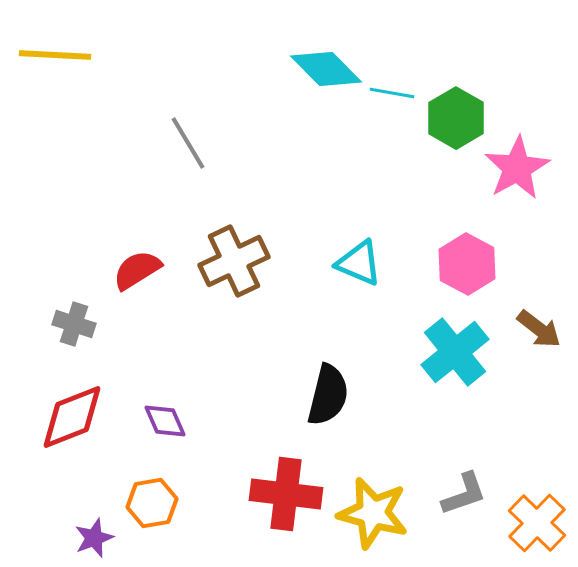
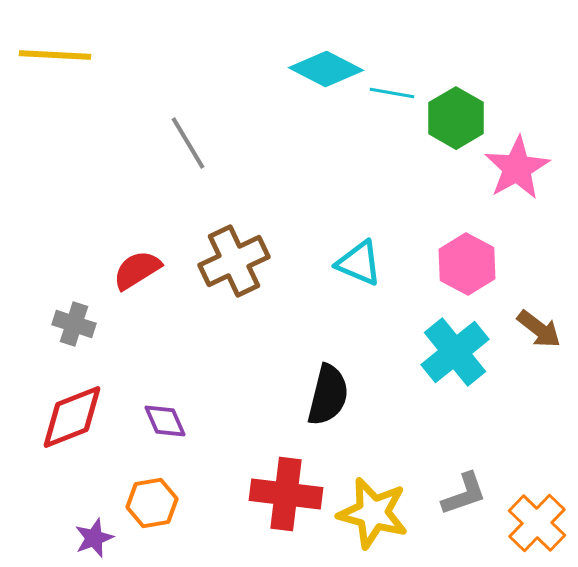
cyan diamond: rotated 18 degrees counterclockwise
